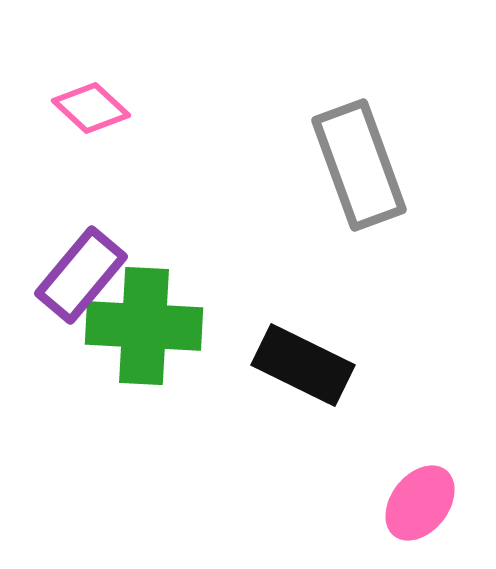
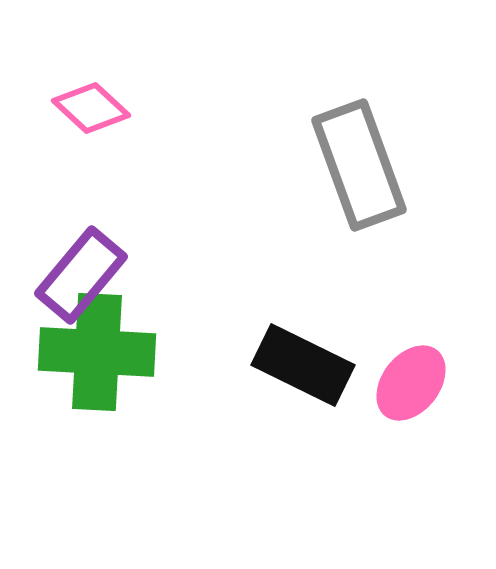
green cross: moved 47 px left, 26 px down
pink ellipse: moved 9 px left, 120 px up
